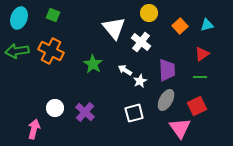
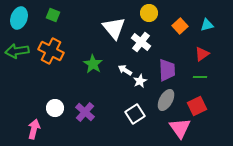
white square: moved 1 px right, 1 px down; rotated 18 degrees counterclockwise
